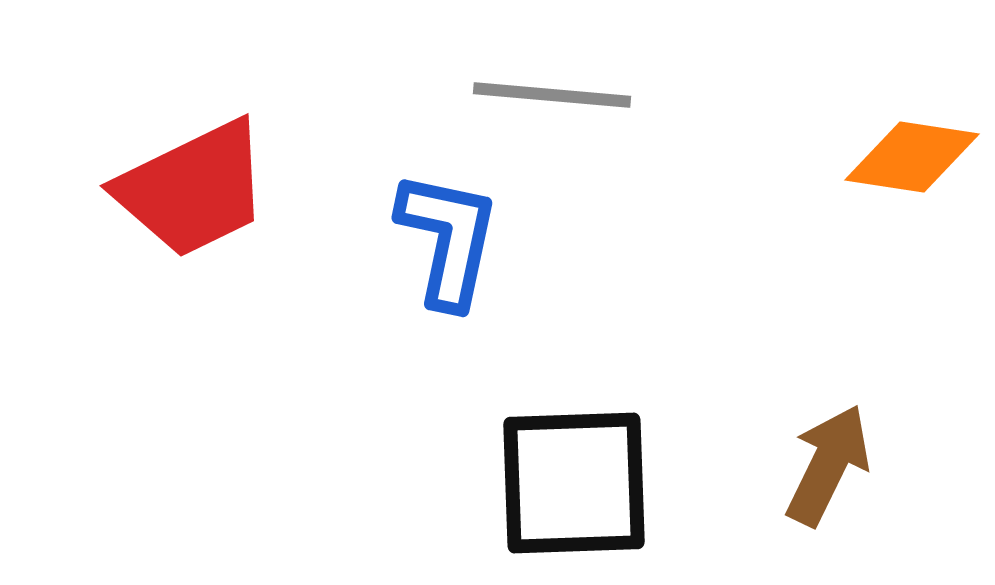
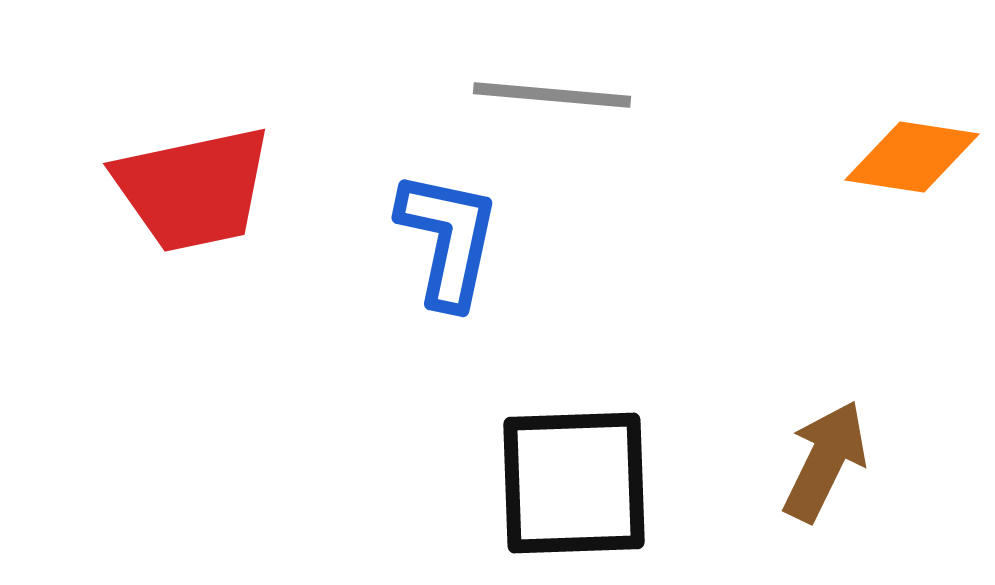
red trapezoid: rotated 14 degrees clockwise
brown arrow: moved 3 px left, 4 px up
